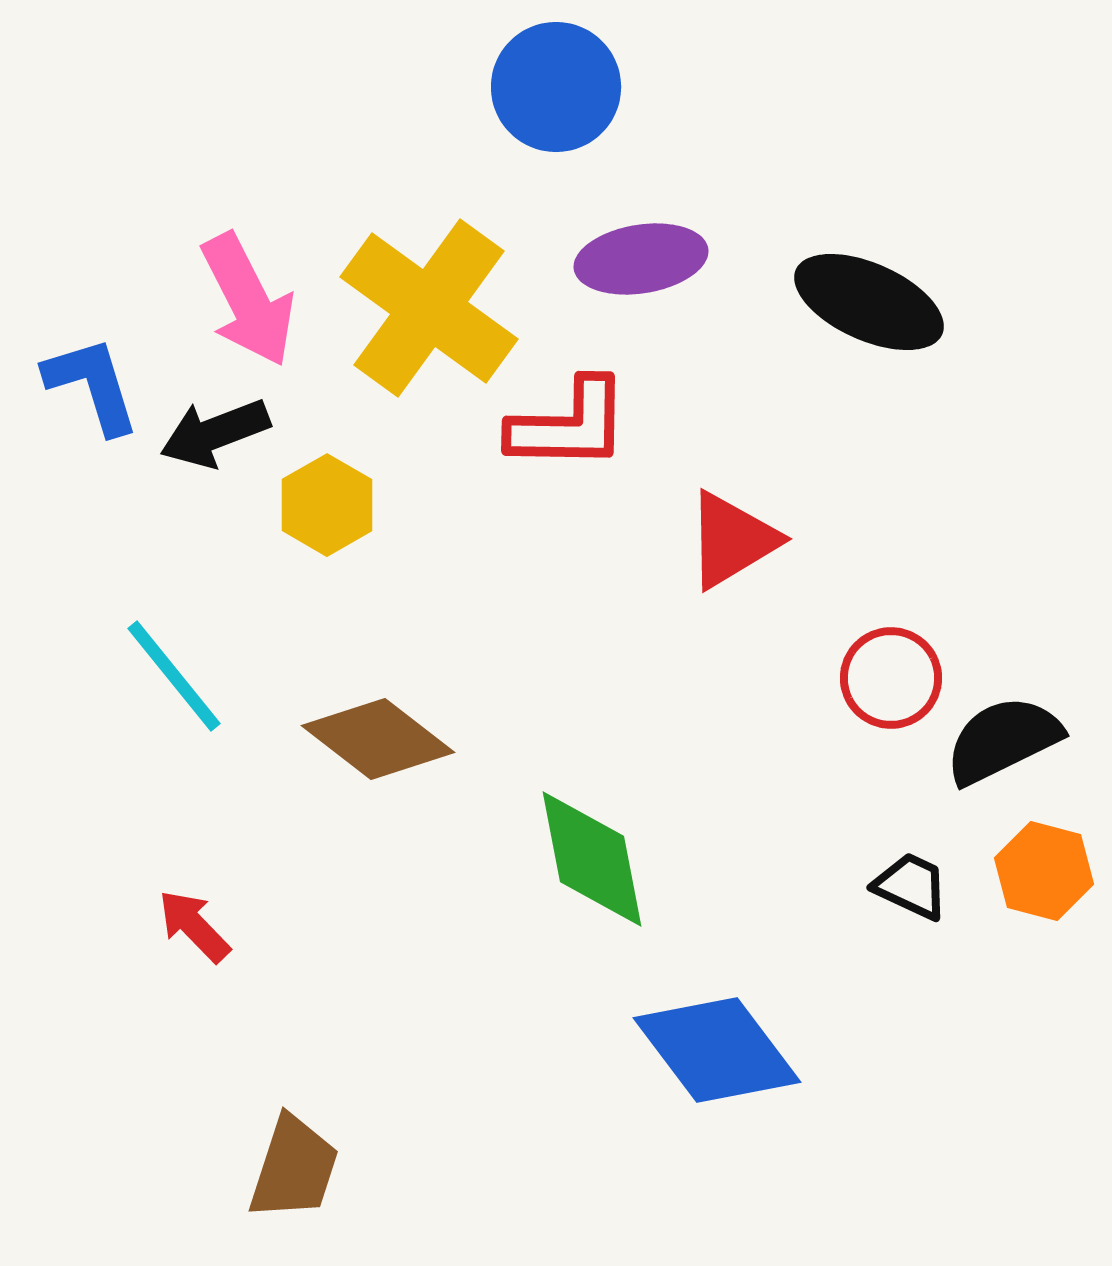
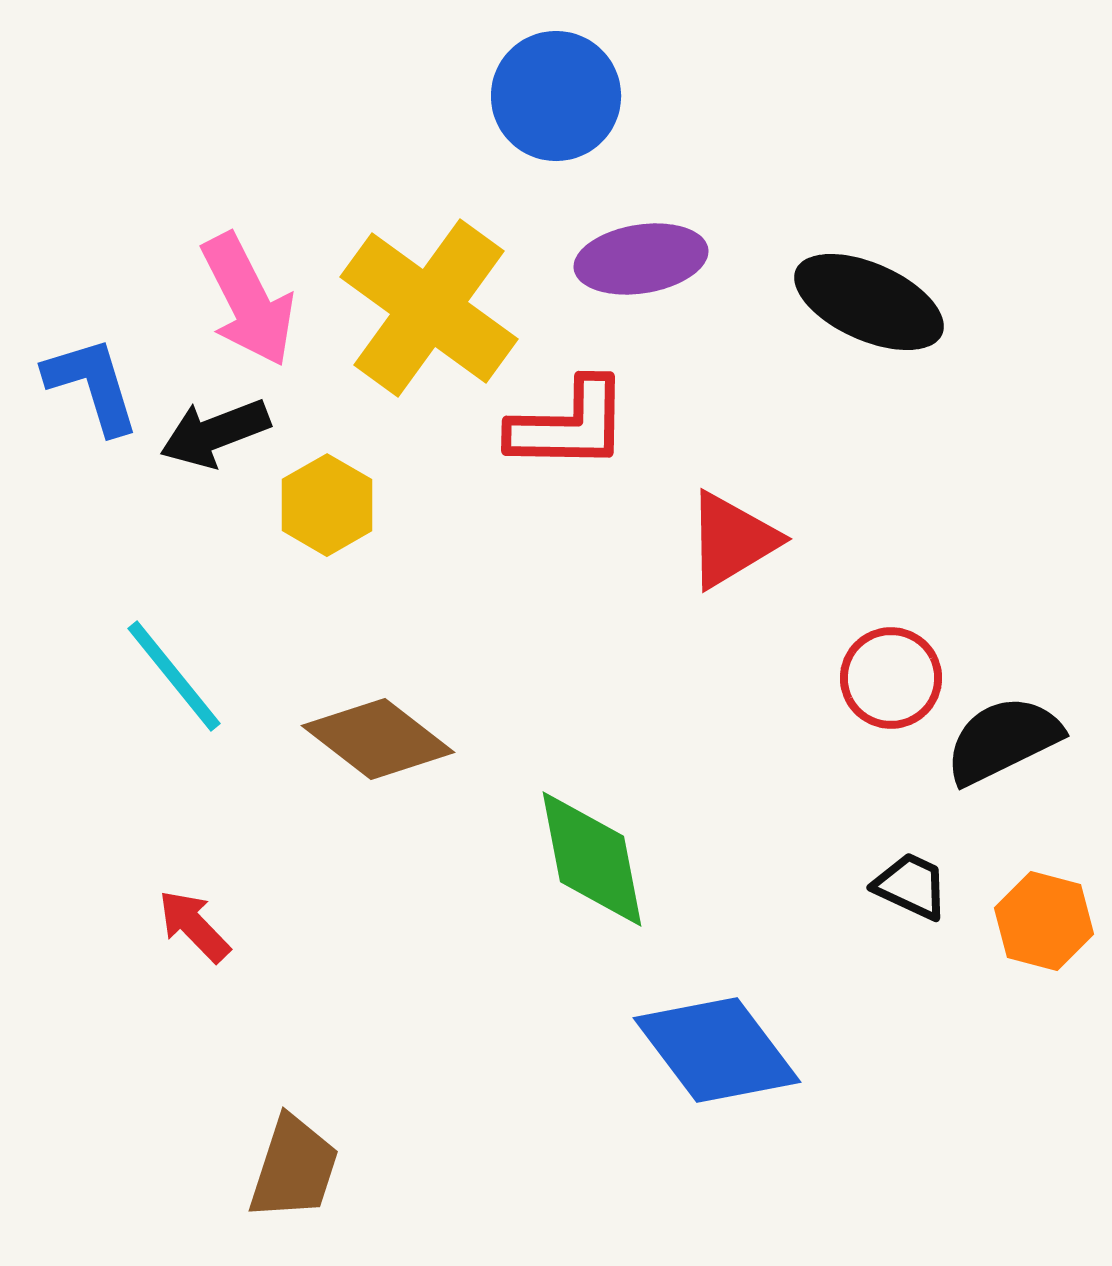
blue circle: moved 9 px down
orange hexagon: moved 50 px down
